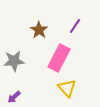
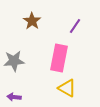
brown star: moved 7 px left, 9 px up
pink rectangle: rotated 16 degrees counterclockwise
yellow triangle: rotated 18 degrees counterclockwise
purple arrow: rotated 48 degrees clockwise
